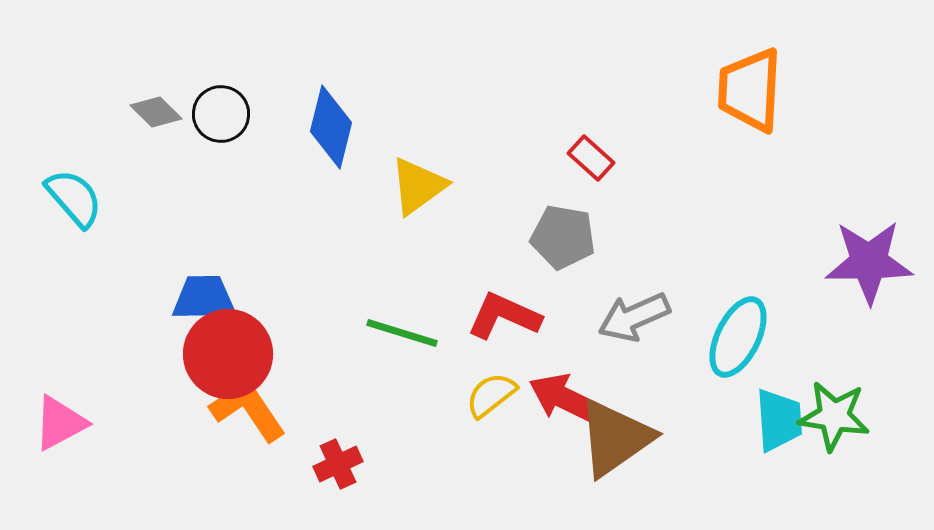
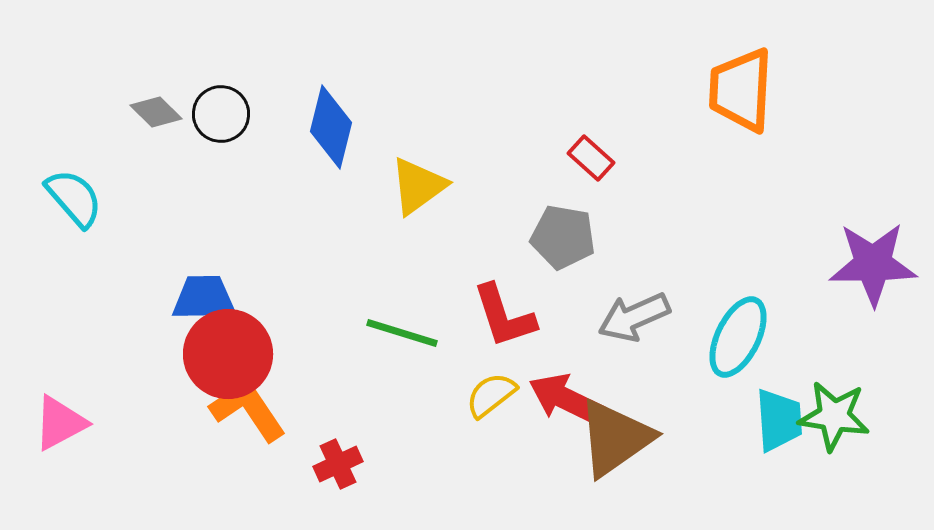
orange trapezoid: moved 9 px left
purple star: moved 4 px right, 2 px down
red L-shape: rotated 132 degrees counterclockwise
